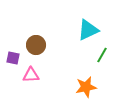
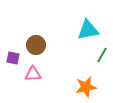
cyan triangle: rotated 15 degrees clockwise
pink triangle: moved 2 px right, 1 px up
